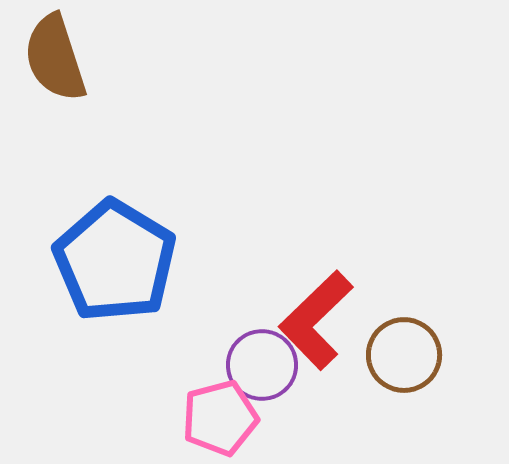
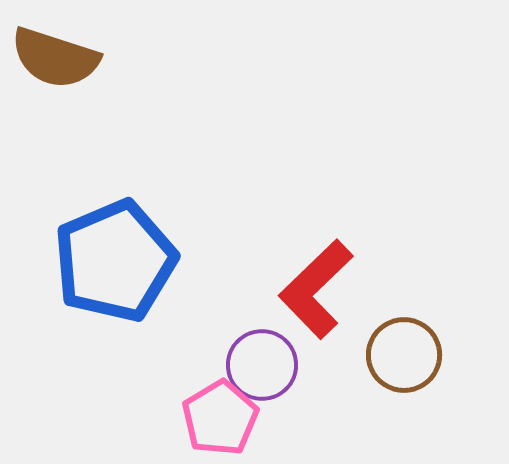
brown semicircle: rotated 54 degrees counterclockwise
blue pentagon: rotated 18 degrees clockwise
red L-shape: moved 31 px up
pink pentagon: rotated 16 degrees counterclockwise
